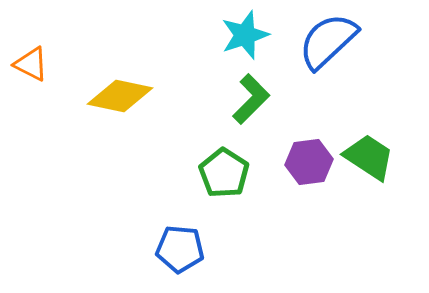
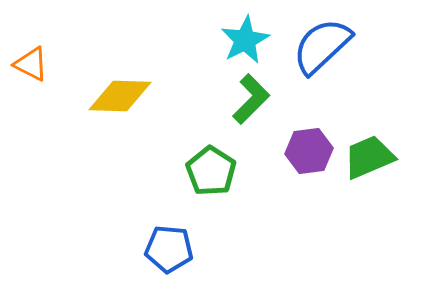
cyan star: moved 5 px down; rotated 9 degrees counterclockwise
blue semicircle: moved 6 px left, 5 px down
yellow diamond: rotated 10 degrees counterclockwise
green trapezoid: rotated 56 degrees counterclockwise
purple hexagon: moved 11 px up
green pentagon: moved 13 px left, 2 px up
blue pentagon: moved 11 px left
